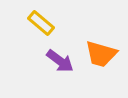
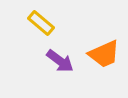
orange trapezoid: moved 3 px right; rotated 40 degrees counterclockwise
